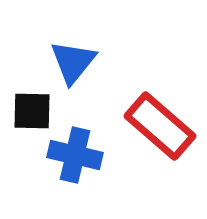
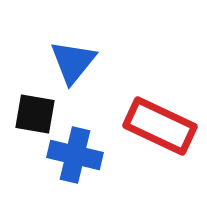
black square: moved 3 px right, 3 px down; rotated 9 degrees clockwise
red rectangle: rotated 16 degrees counterclockwise
